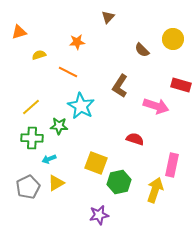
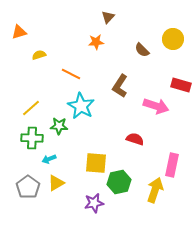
orange star: moved 19 px right
orange line: moved 3 px right, 2 px down
yellow line: moved 1 px down
yellow square: rotated 15 degrees counterclockwise
gray pentagon: rotated 10 degrees counterclockwise
purple star: moved 5 px left, 12 px up
